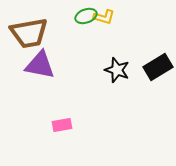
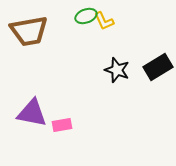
yellow L-shape: moved 4 px down; rotated 50 degrees clockwise
brown trapezoid: moved 2 px up
purple triangle: moved 8 px left, 48 px down
